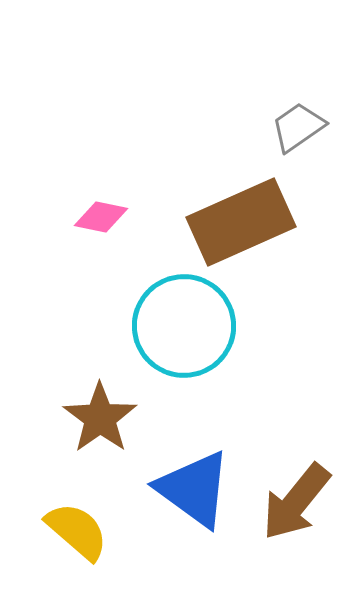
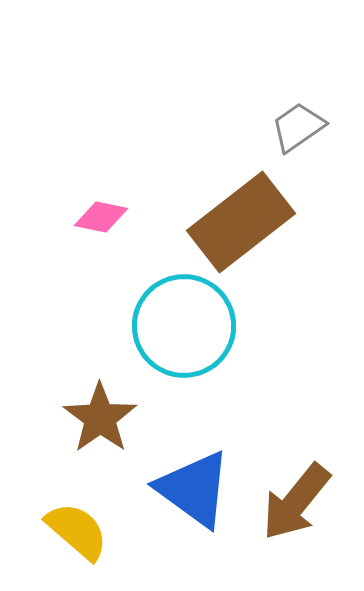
brown rectangle: rotated 14 degrees counterclockwise
